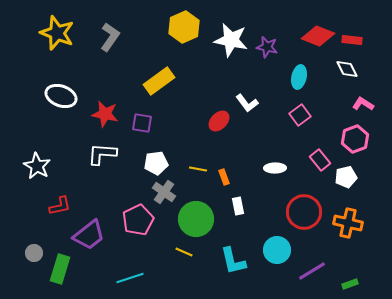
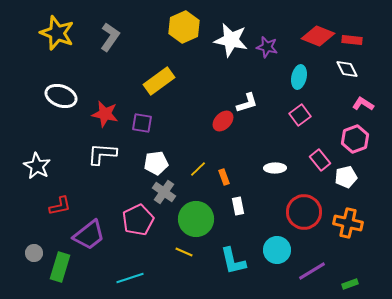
white L-shape at (247, 103): rotated 70 degrees counterclockwise
red ellipse at (219, 121): moved 4 px right
yellow line at (198, 169): rotated 54 degrees counterclockwise
green rectangle at (60, 269): moved 2 px up
